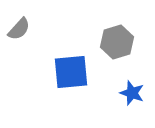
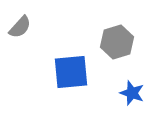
gray semicircle: moved 1 px right, 2 px up
